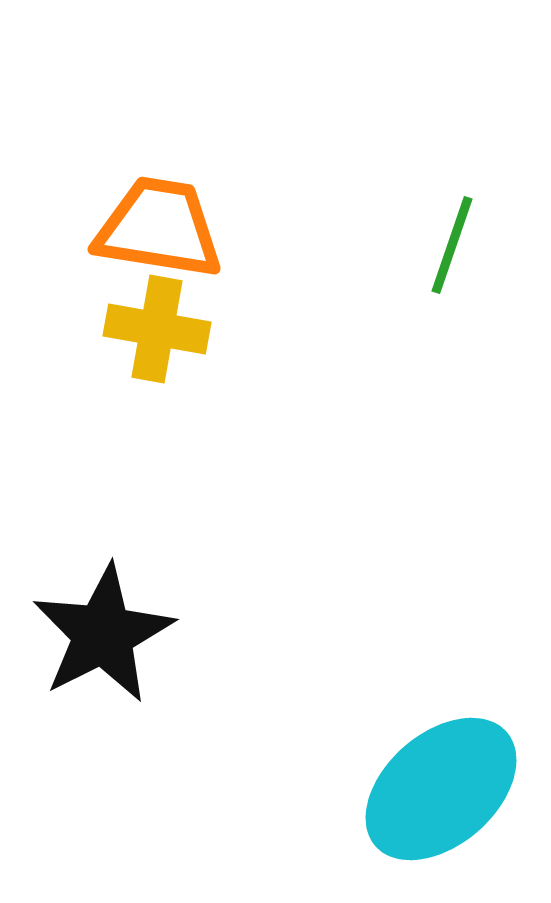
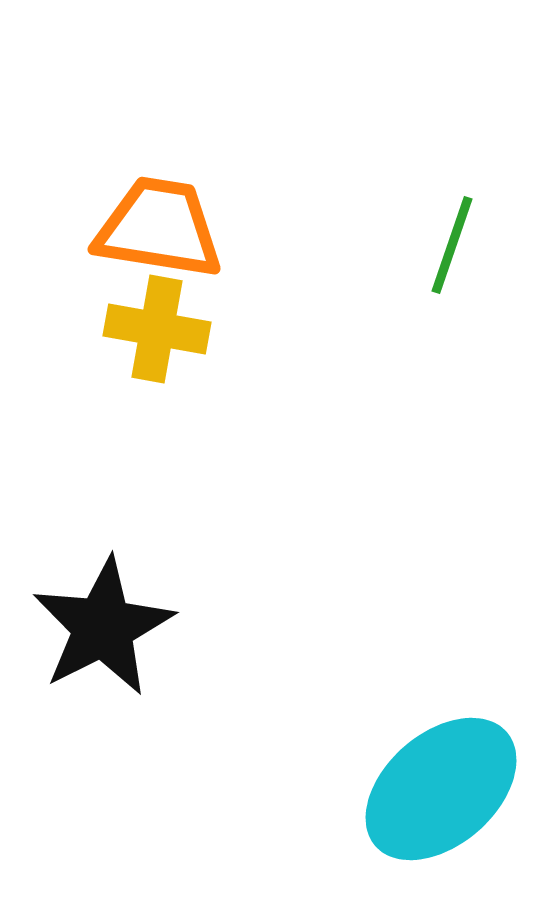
black star: moved 7 px up
